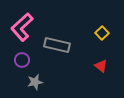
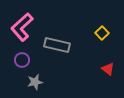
red triangle: moved 7 px right, 3 px down
